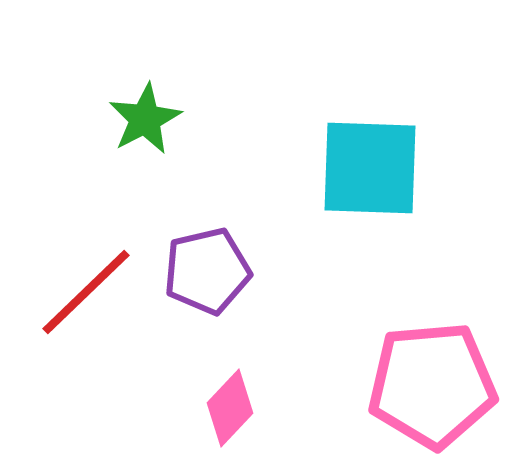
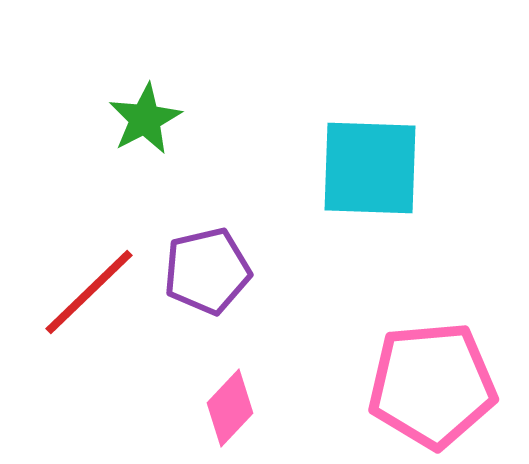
red line: moved 3 px right
